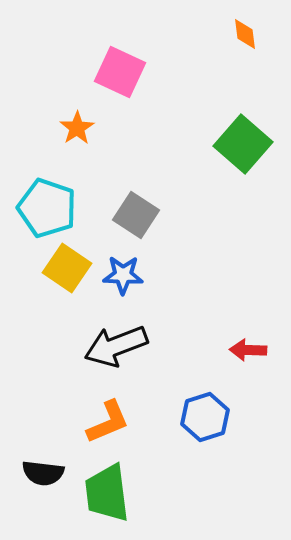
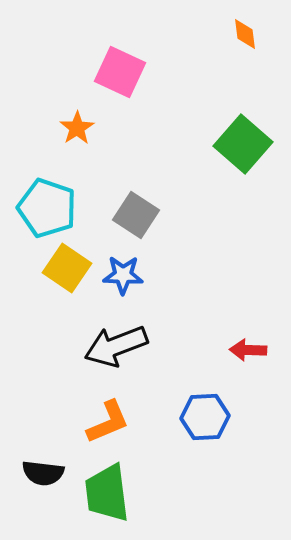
blue hexagon: rotated 15 degrees clockwise
